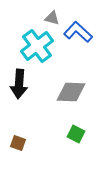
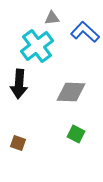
gray triangle: rotated 21 degrees counterclockwise
blue L-shape: moved 7 px right
